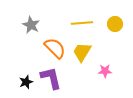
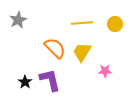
gray star: moved 13 px left, 5 px up; rotated 18 degrees clockwise
purple L-shape: moved 1 px left, 2 px down
black star: moved 1 px left; rotated 16 degrees counterclockwise
